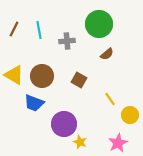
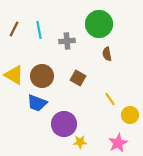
brown semicircle: rotated 120 degrees clockwise
brown square: moved 1 px left, 2 px up
blue trapezoid: moved 3 px right
yellow star: rotated 24 degrees counterclockwise
